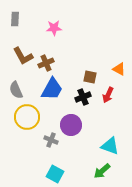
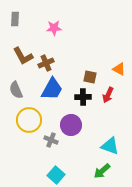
black cross: rotated 21 degrees clockwise
yellow circle: moved 2 px right, 3 px down
cyan square: moved 1 px right, 1 px down; rotated 12 degrees clockwise
